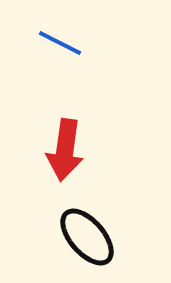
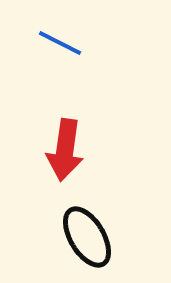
black ellipse: rotated 10 degrees clockwise
